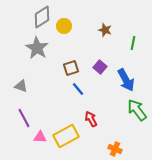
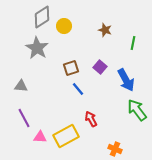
gray triangle: rotated 16 degrees counterclockwise
